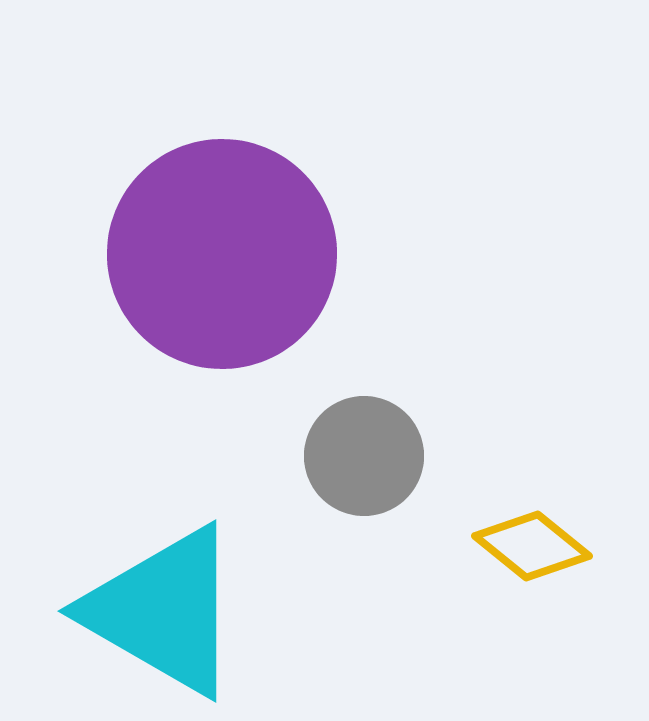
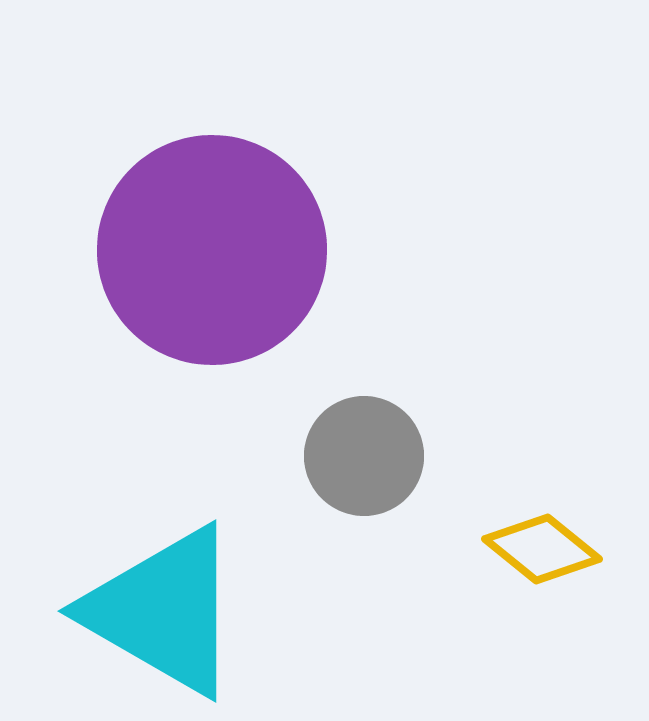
purple circle: moved 10 px left, 4 px up
yellow diamond: moved 10 px right, 3 px down
